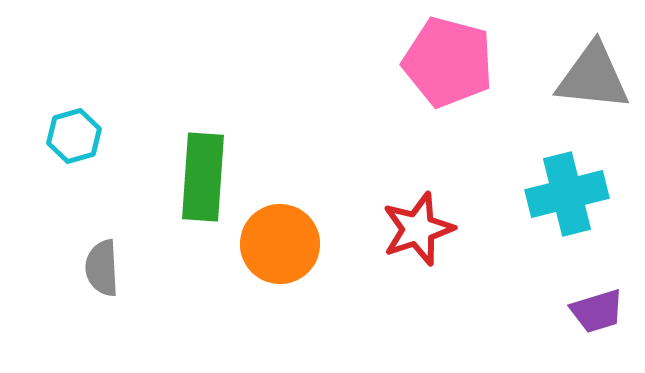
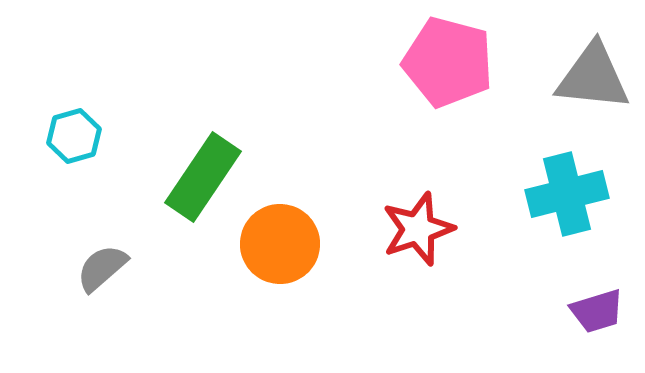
green rectangle: rotated 30 degrees clockwise
gray semicircle: rotated 52 degrees clockwise
